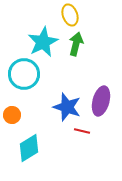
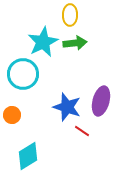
yellow ellipse: rotated 20 degrees clockwise
green arrow: moved 1 px left, 1 px up; rotated 70 degrees clockwise
cyan circle: moved 1 px left
red line: rotated 21 degrees clockwise
cyan diamond: moved 1 px left, 8 px down
